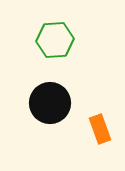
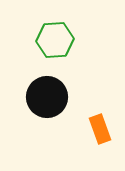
black circle: moved 3 px left, 6 px up
